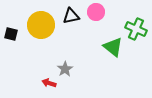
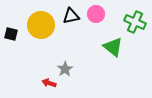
pink circle: moved 2 px down
green cross: moved 1 px left, 7 px up
